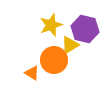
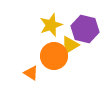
orange circle: moved 4 px up
orange triangle: moved 1 px left
